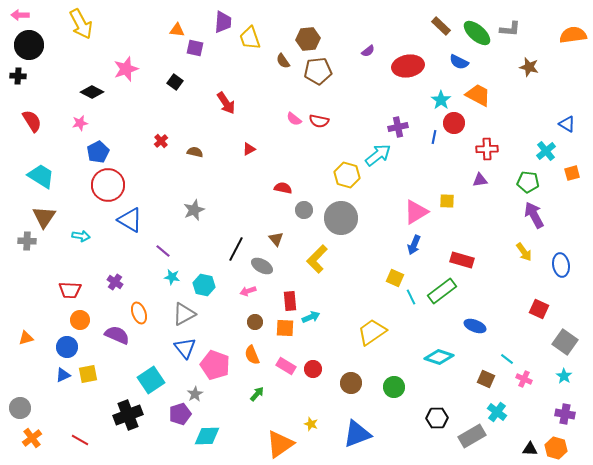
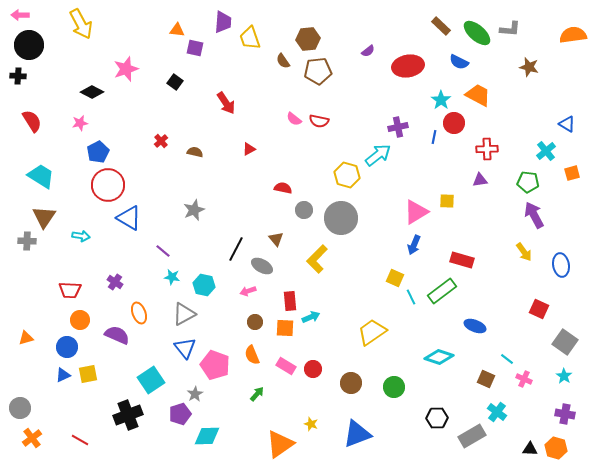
blue triangle at (130, 220): moved 1 px left, 2 px up
